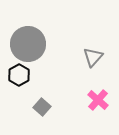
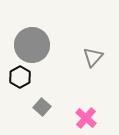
gray circle: moved 4 px right, 1 px down
black hexagon: moved 1 px right, 2 px down
pink cross: moved 12 px left, 18 px down
